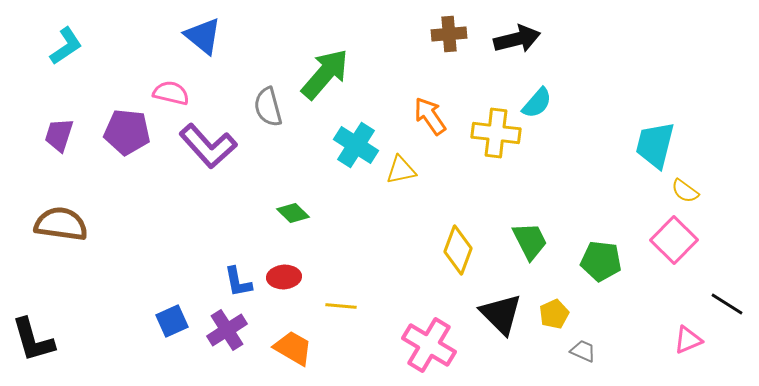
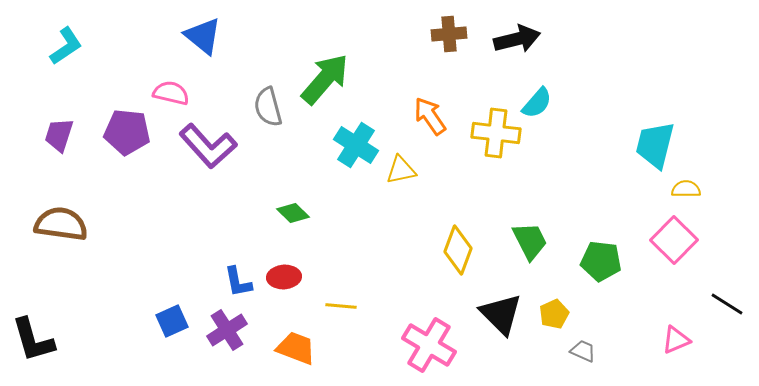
green arrow: moved 5 px down
yellow semicircle: moved 1 px right, 2 px up; rotated 144 degrees clockwise
pink triangle: moved 12 px left
orange trapezoid: moved 3 px right; rotated 9 degrees counterclockwise
